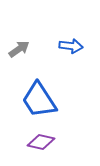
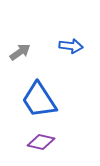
gray arrow: moved 1 px right, 3 px down
